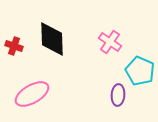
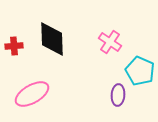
red cross: rotated 24 degrees counterclockwise
